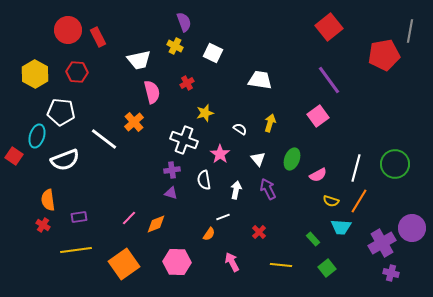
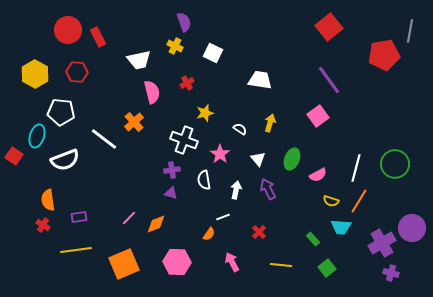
orange square at (124, 264): rotated 12 degrees clockwise
